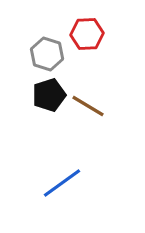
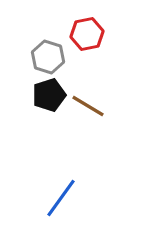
red hexagon: rotated 8 degrees counterclockwise
gray hexagon: moved 1 px right, 3 px down
blue line: moved 1 px left, 15 px down; rotated 18 degrees counterclockwise
